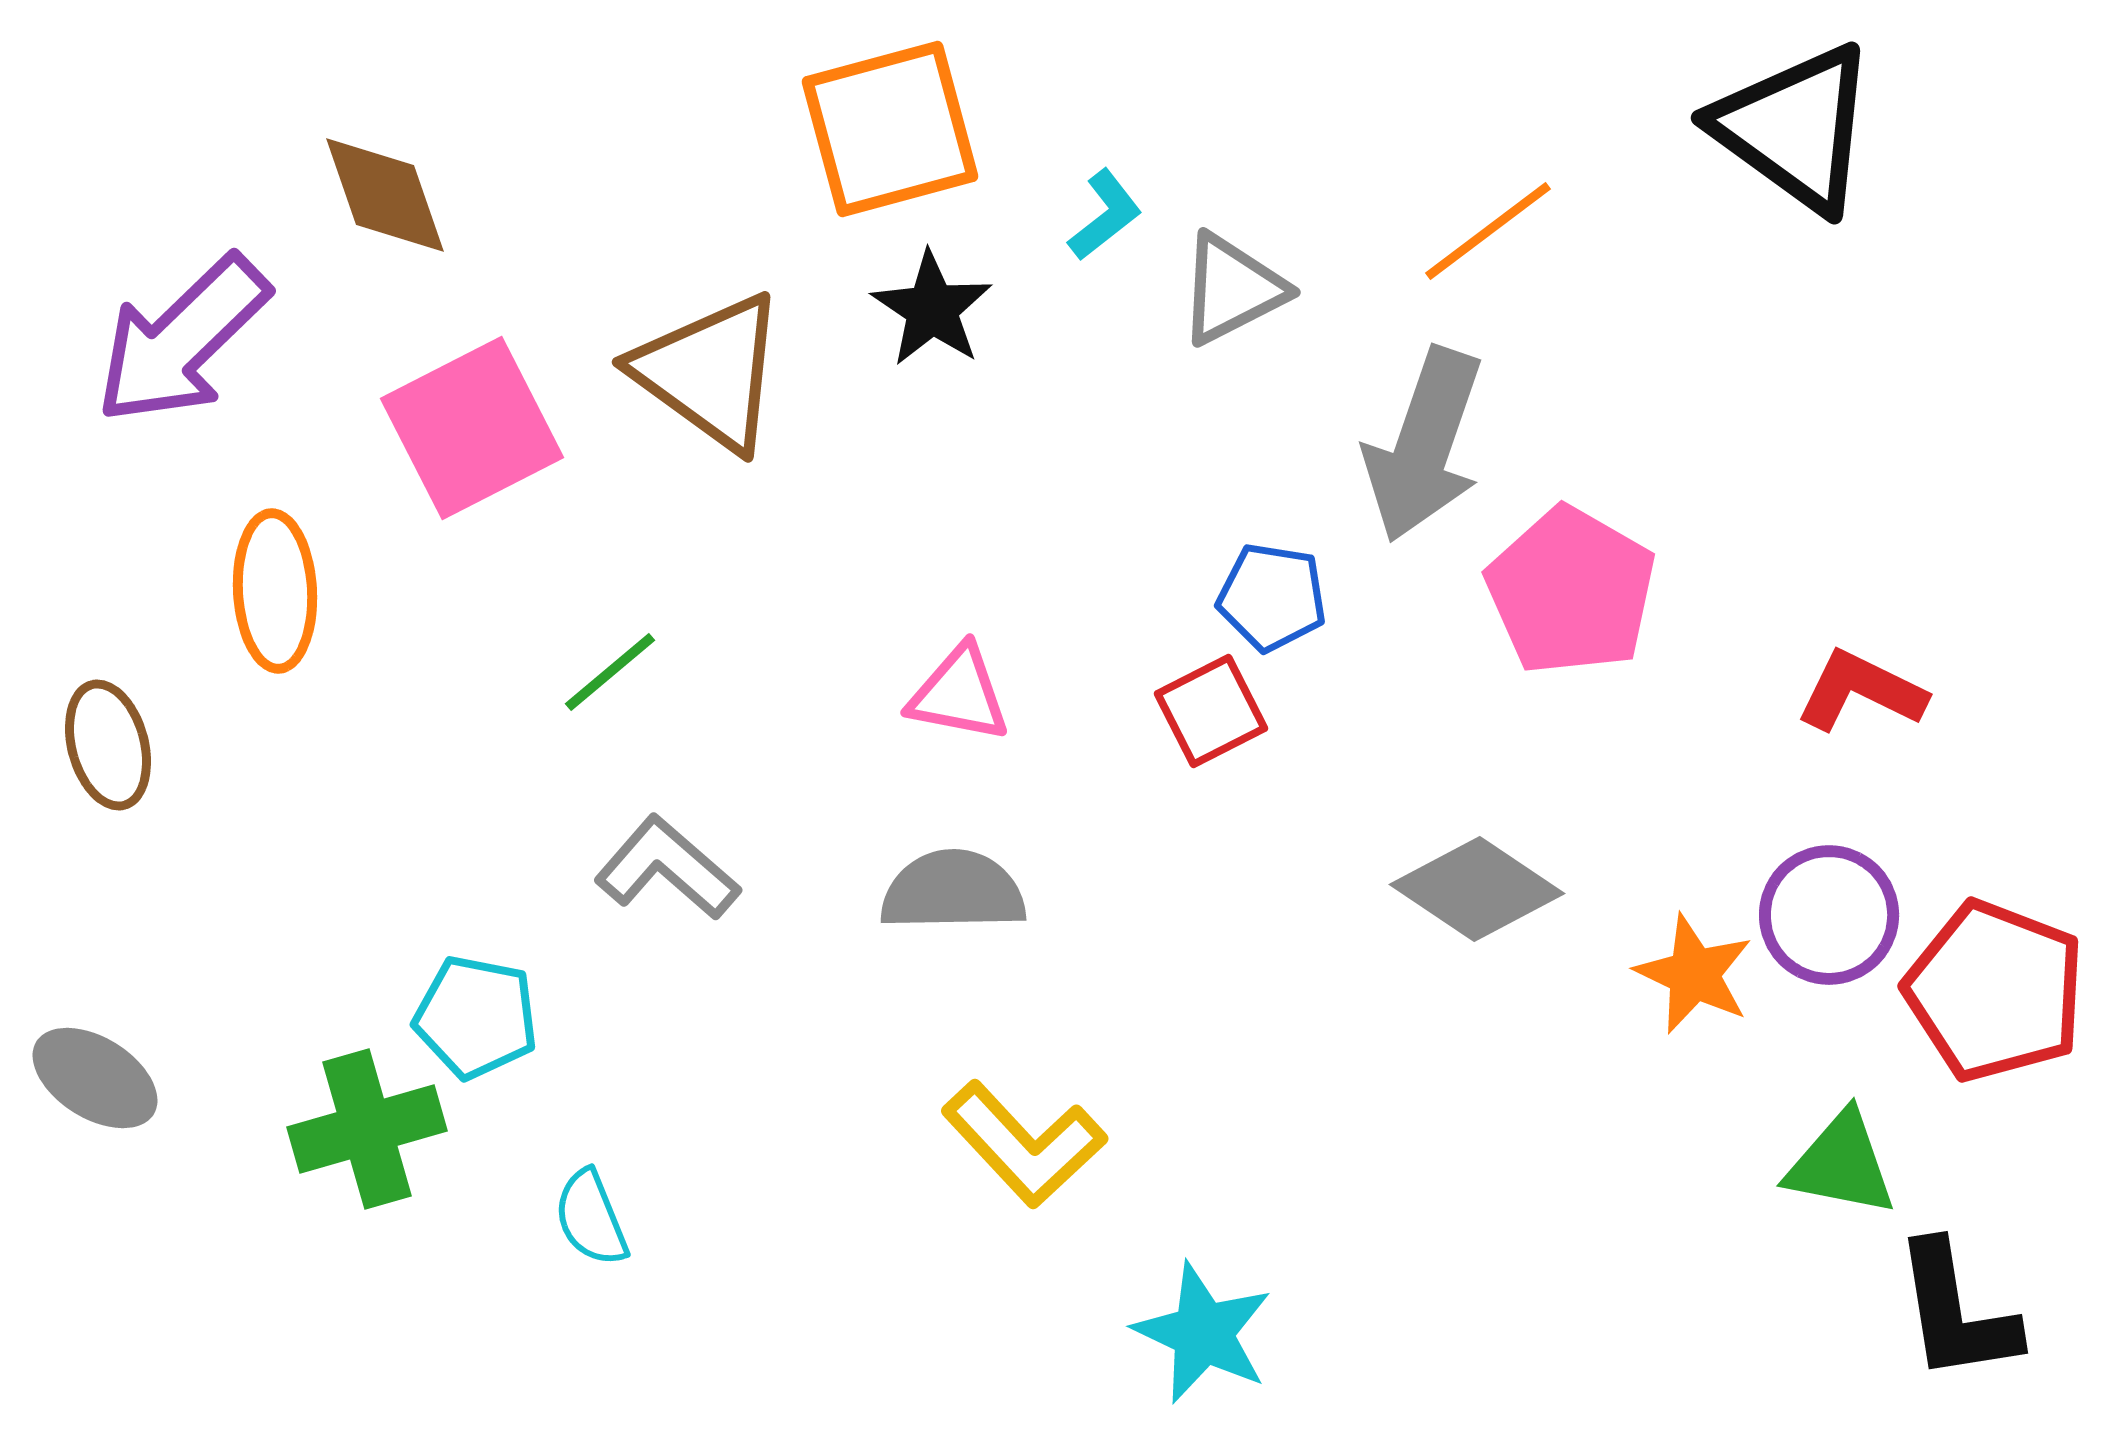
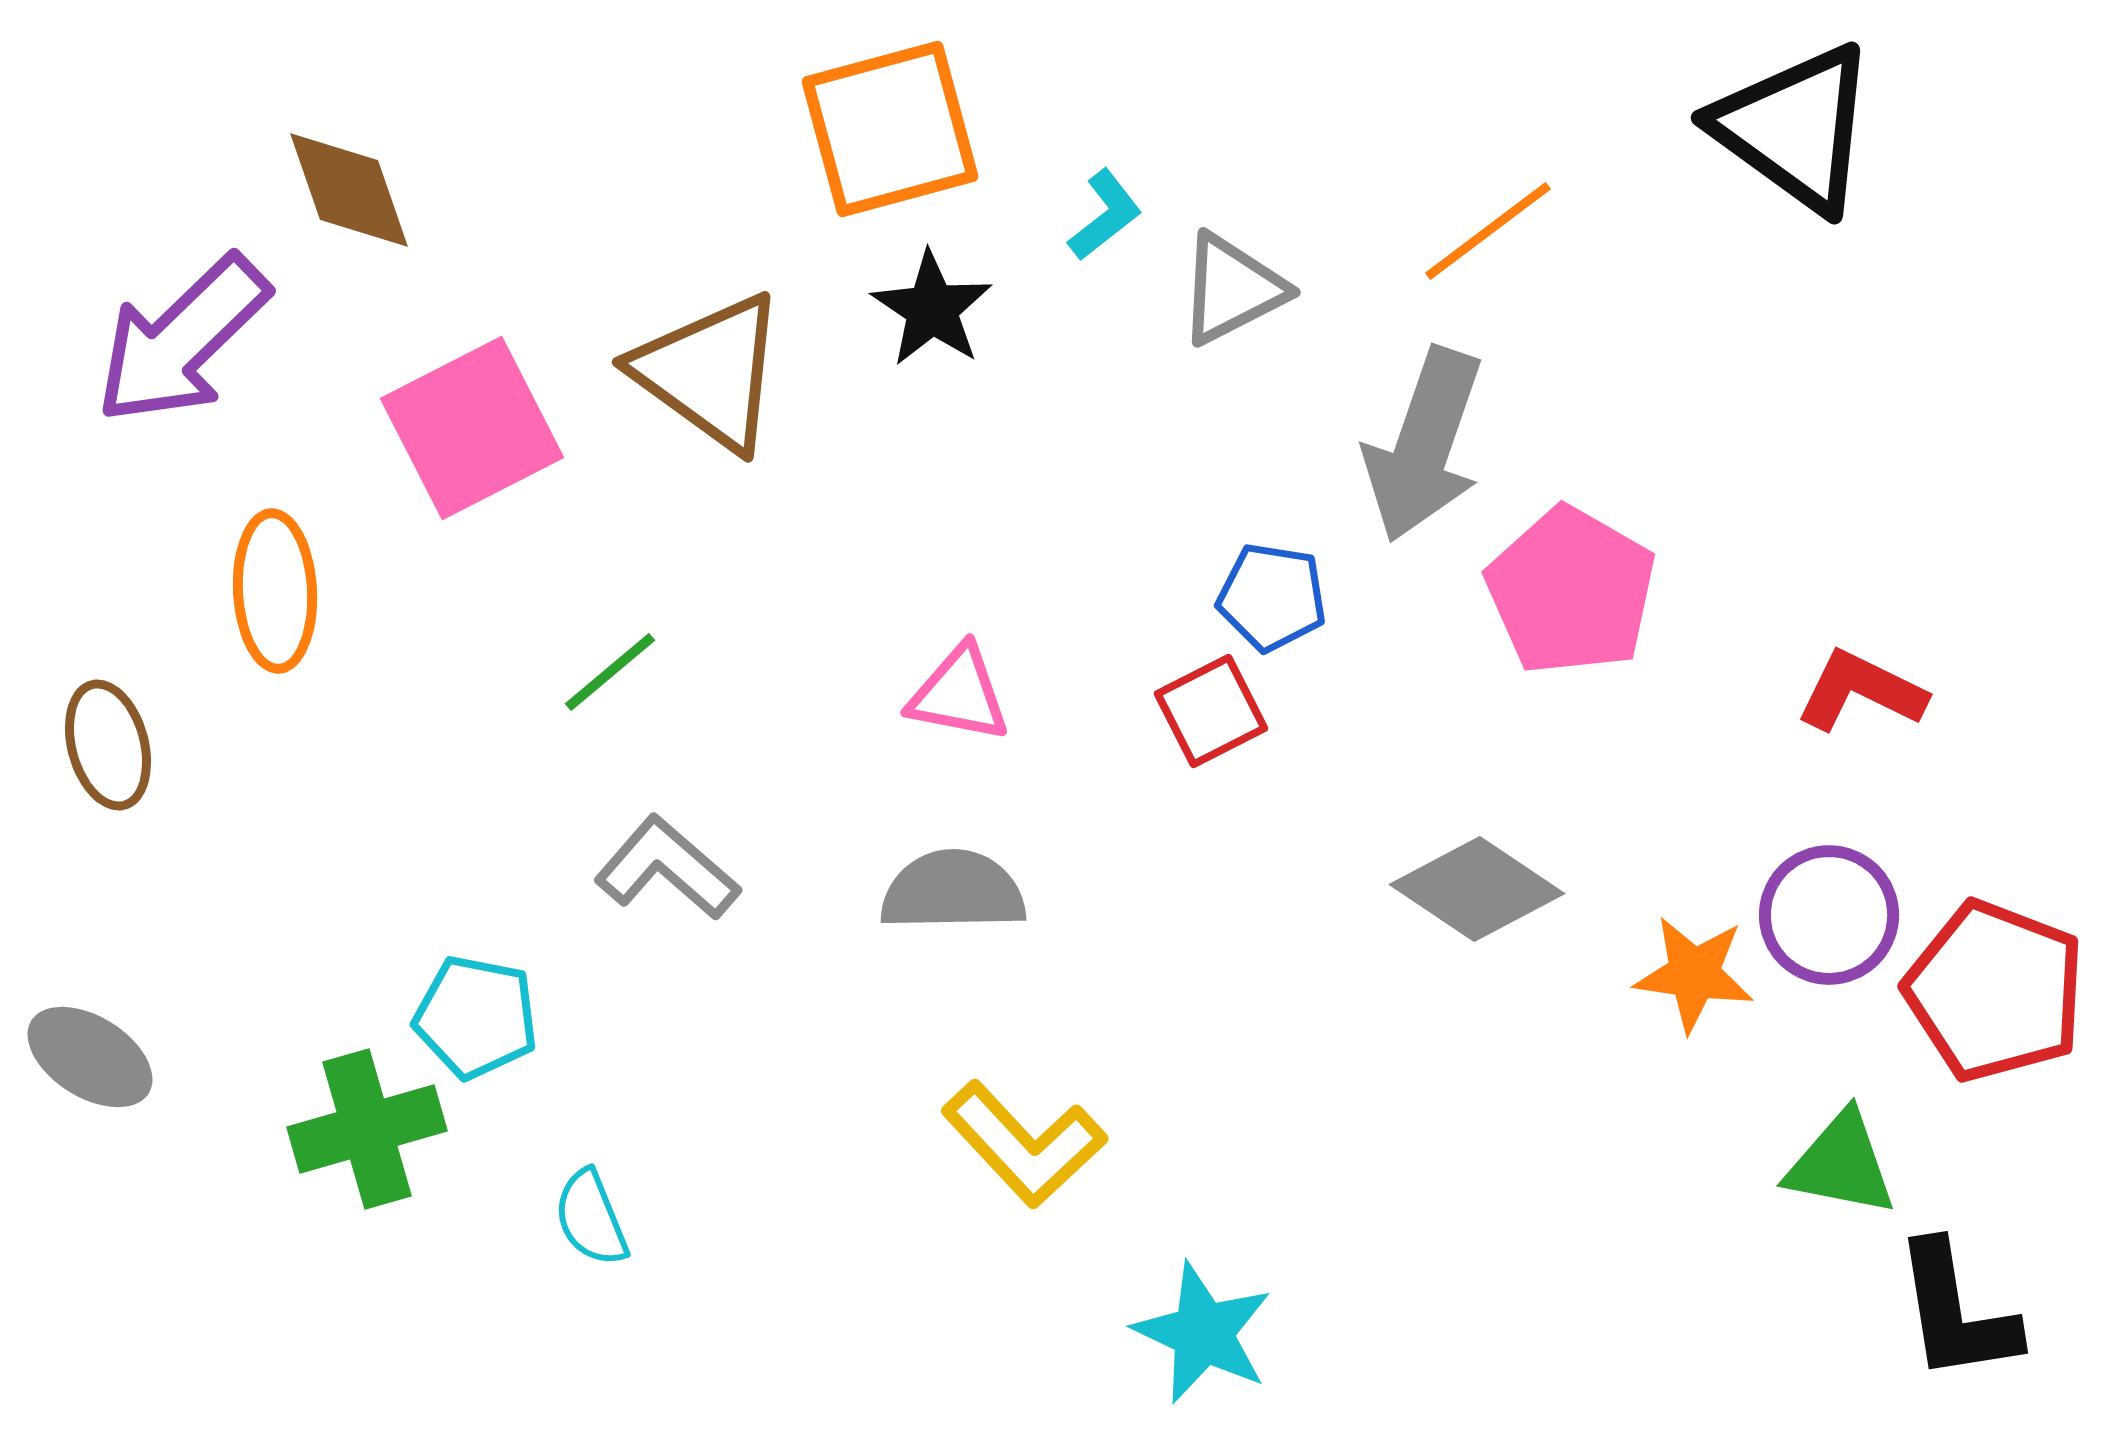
brown diamond: moved 36 px left, 5 px up
orange star: rotated 17 degrees counterclockwise
gray ellipse: moved 5 px left, 21 px up
